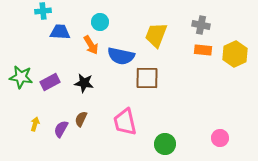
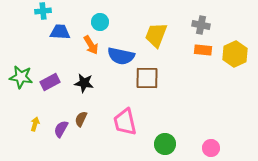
pink circle: moved 9 px left, 10 px down
